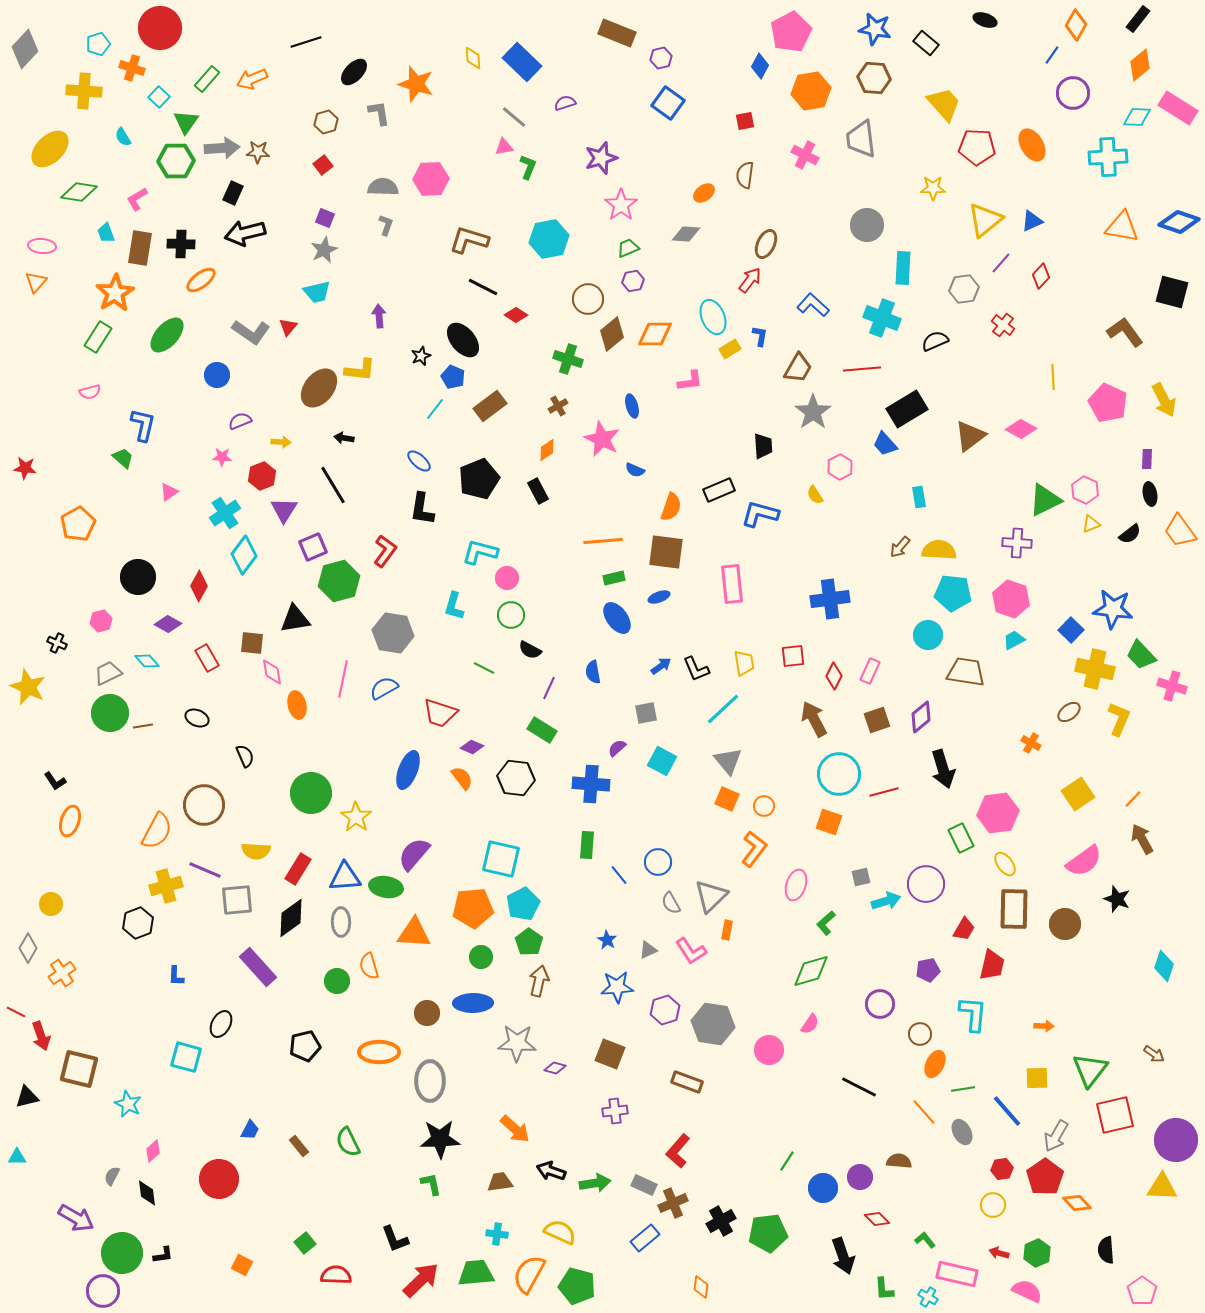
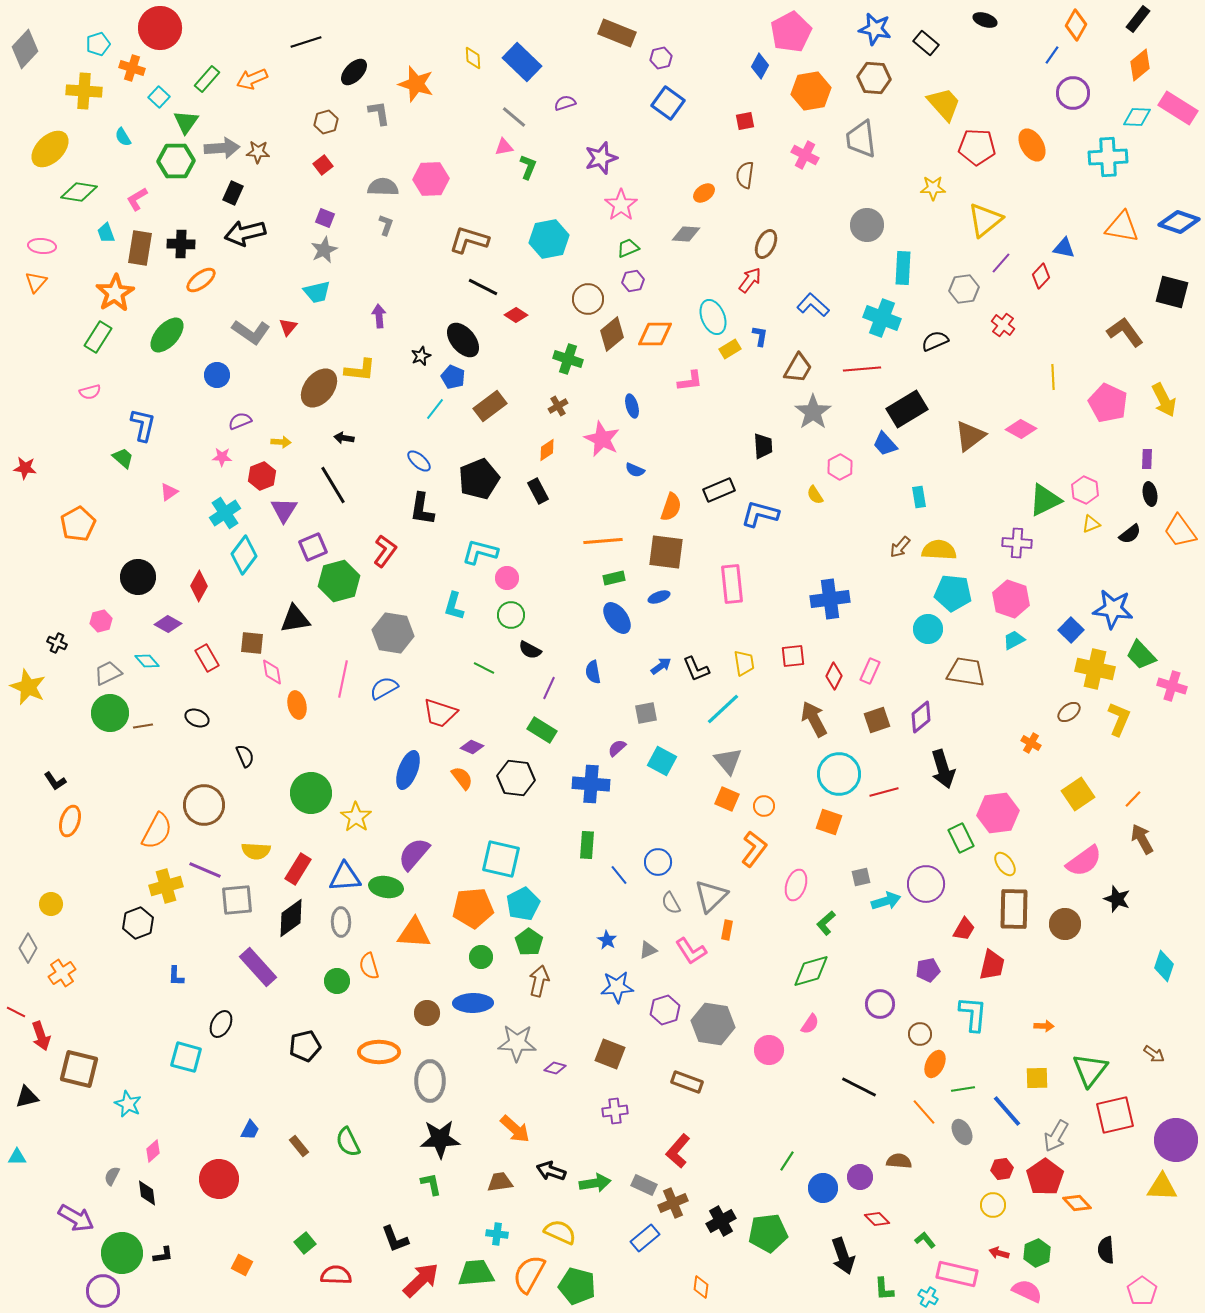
blue triangle at (1032, 221): moved 32 px right, 27 px down; rotated 35 degrees clockwise
cyan circle at (928, 635): moved 6 px up
